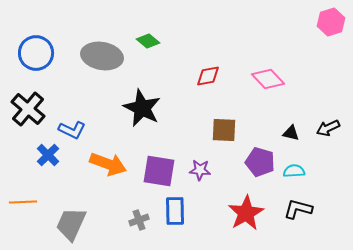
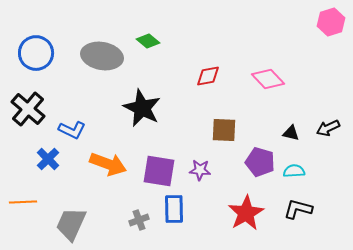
blue cross: moved 4 px down
blue rectangle: moved 1 px left, 2 px up
